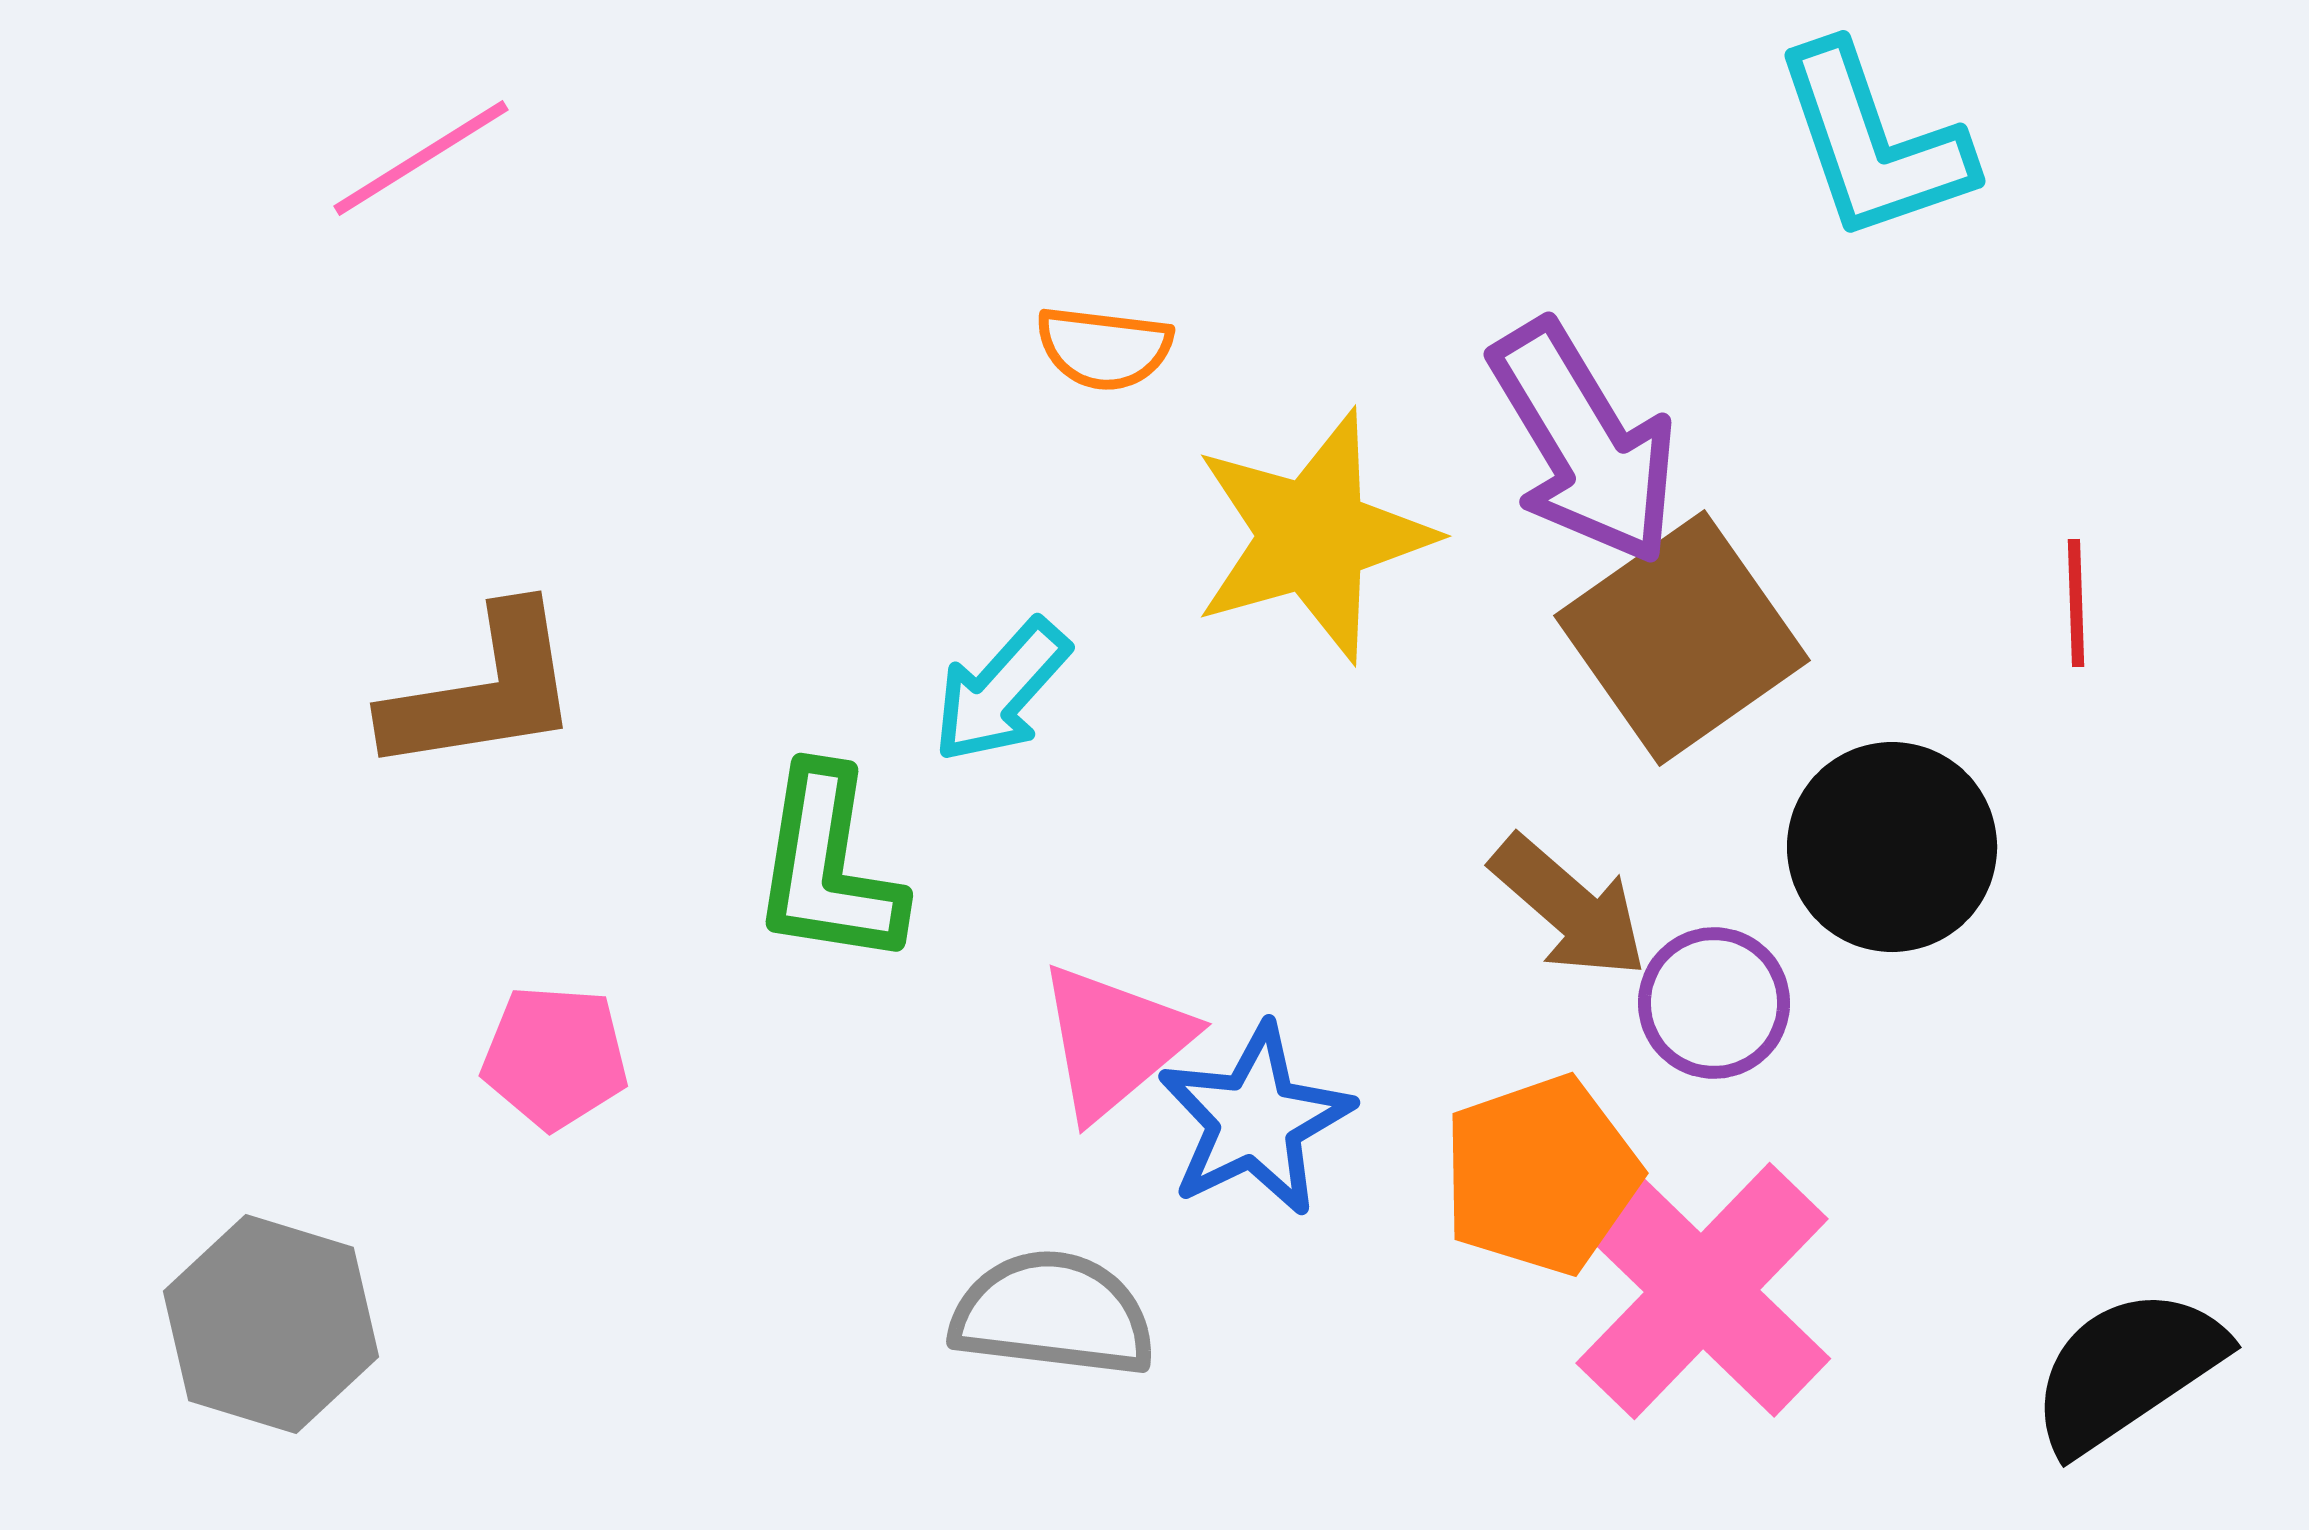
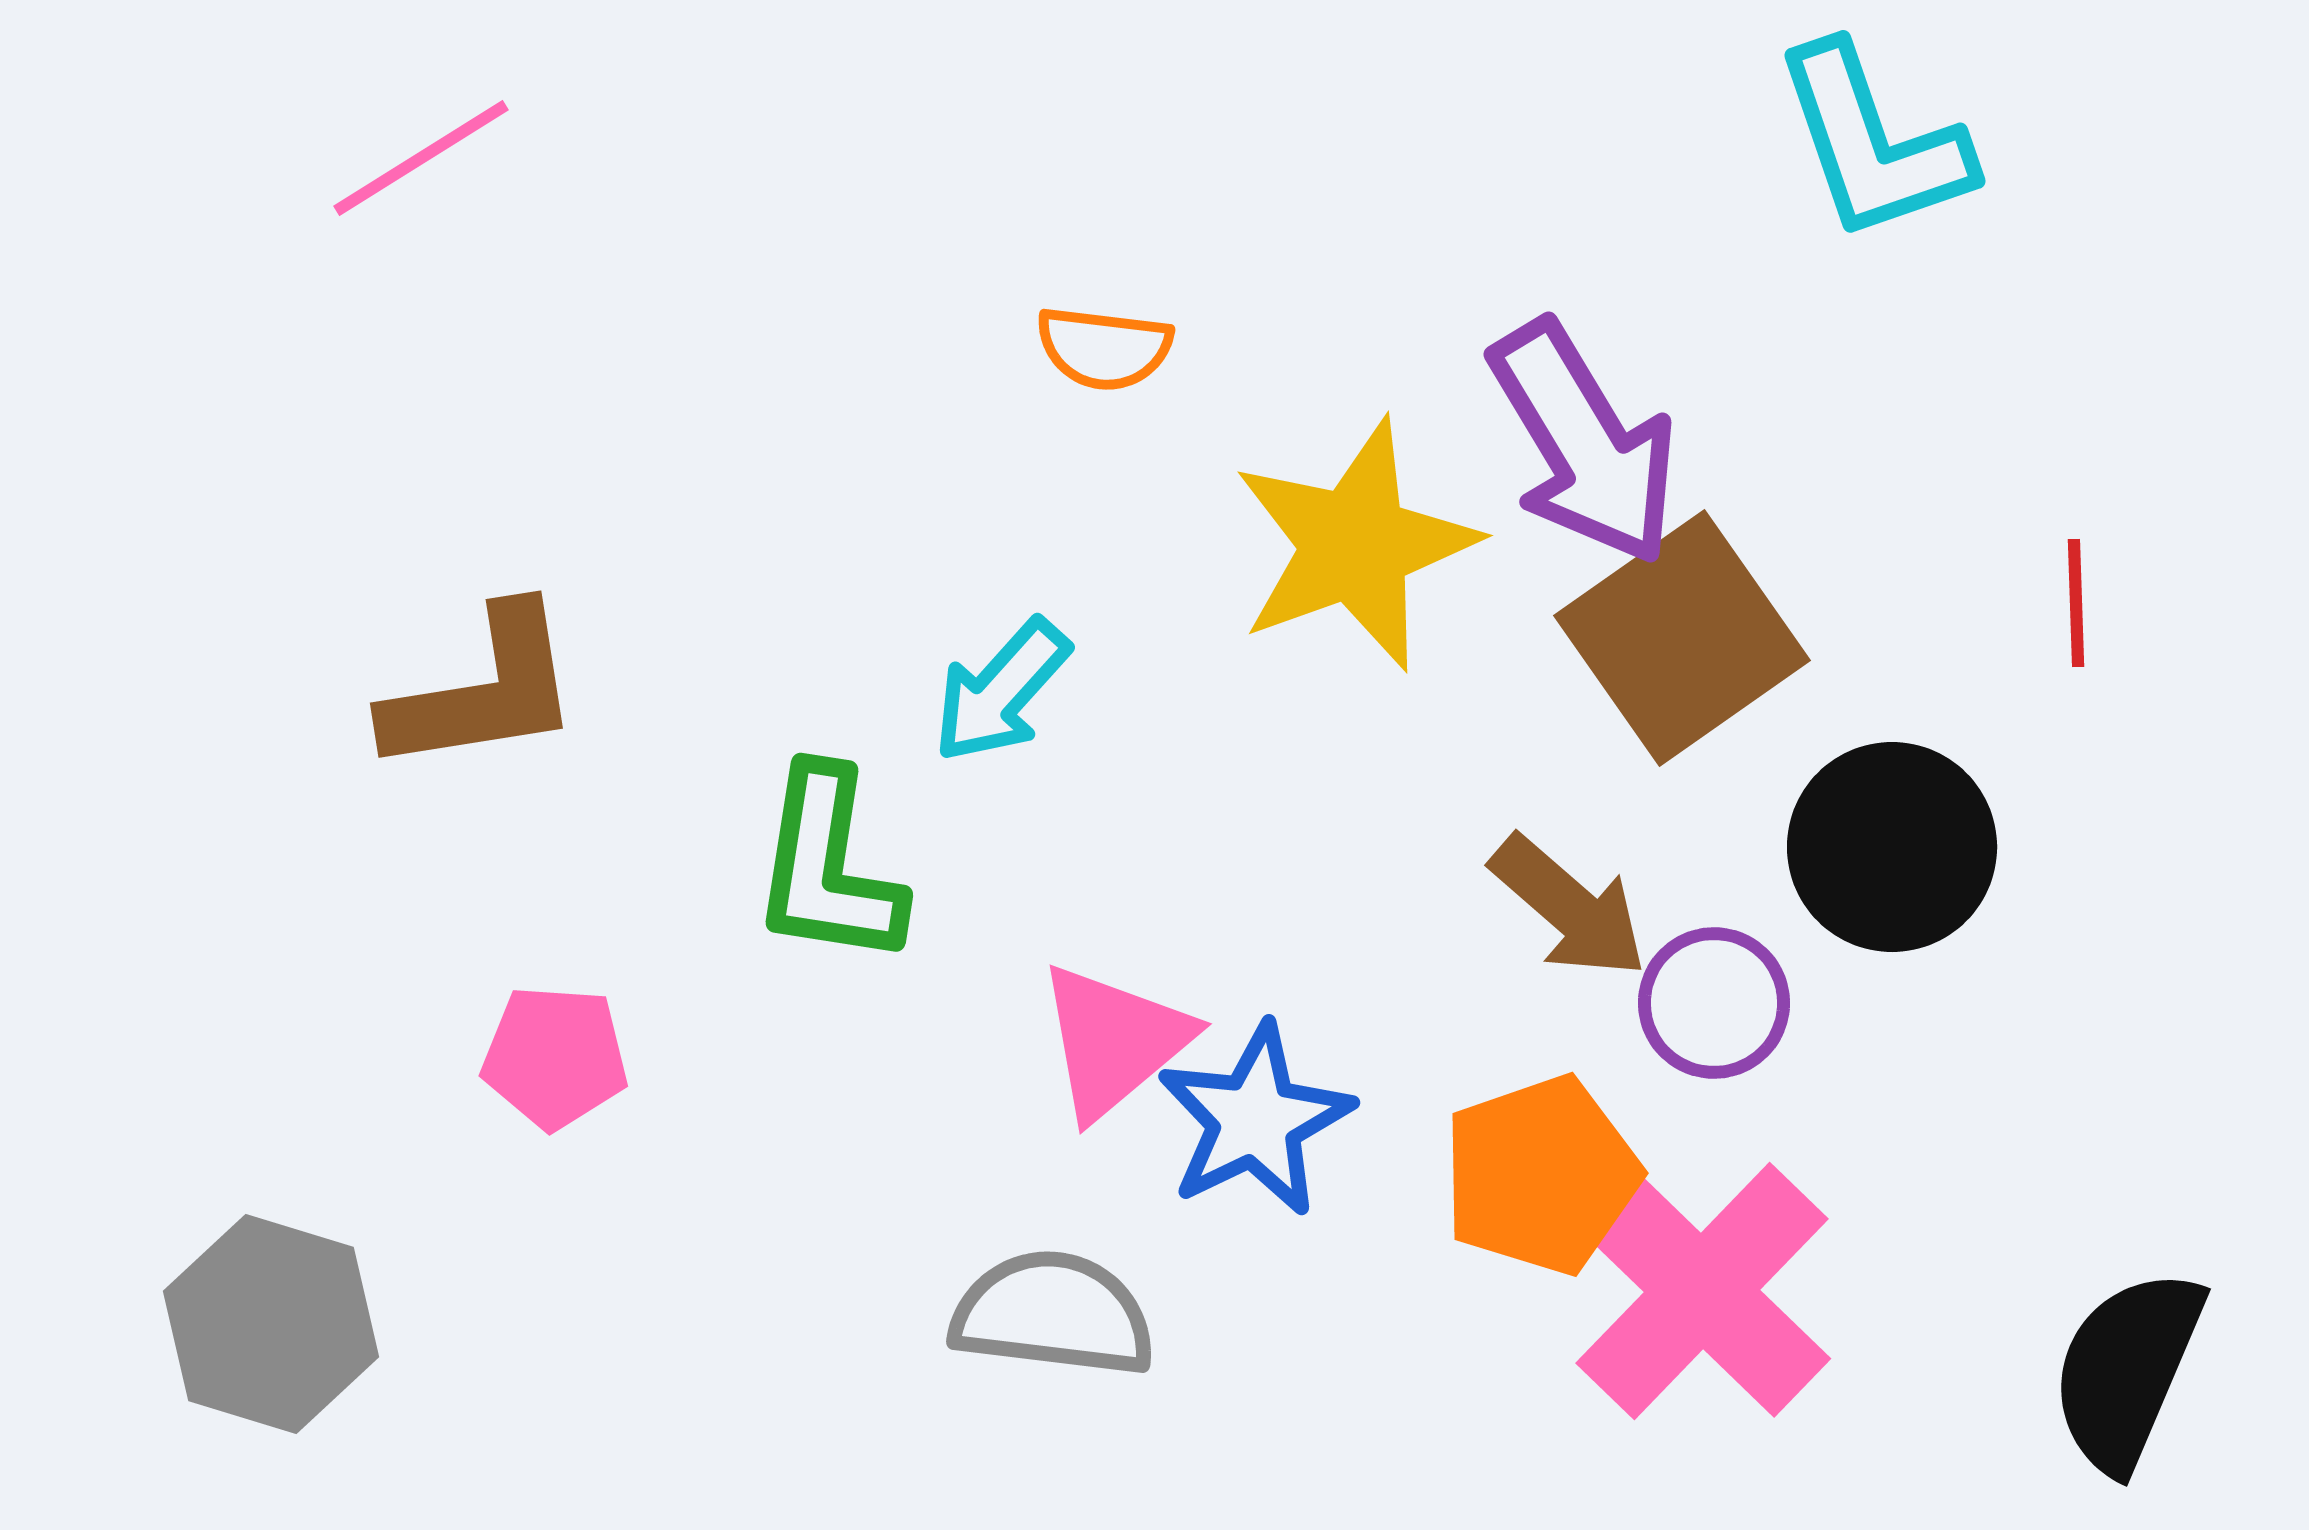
yellow star: moved 42 px right, 9 px down; rotated 4 degrees counterclockwise
black semicircle: rotated 33 degrees counterclockwise
